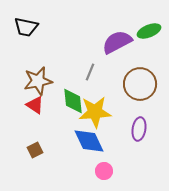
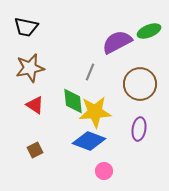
brown star: moved 8 px left, 13 px up
blue diamond: rotated 44 degrees counterclockwise
